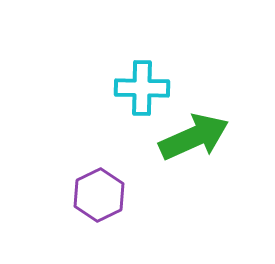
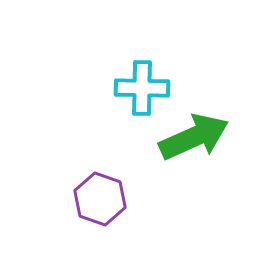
purple hexagon: moved 1 px right, 4 px down; rotated 15 degrees counterclockwise
